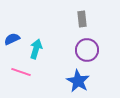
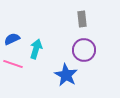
purple circle: moved 3 px left
pink line: moved 8 px left, 8 px up
blue star: moved 12 px left, 6 px up
